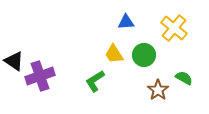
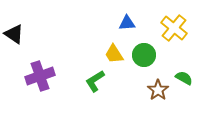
blue triangle: moved 1 px right, 1 px down
black triangle: moved 27 px up
